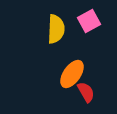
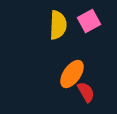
yellow semicircle: moved 2 px right, 4 px up
